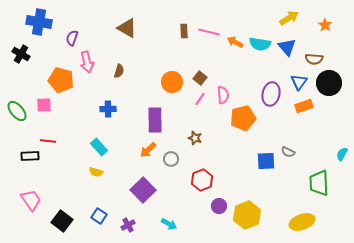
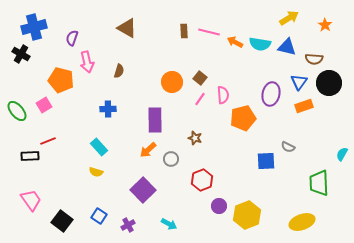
blue cross at (39, 22): moved 5 px left, 5 px down; rotated 25 degrees counterclockwise
blue triangle at (287, 47): rotated 36 degrees counterclockwise
pink square at (44, 105): rotated 28 degrees counterclockwise
red line at (48, 141): rotated 28 degrees counterclockwise
gray semicircle at (288, 152): moved 5 px up
